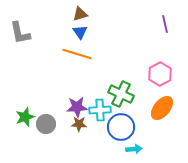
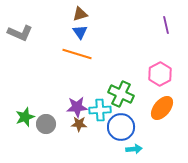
purple line: moved 1 px right, 1 px down
gray L-shape: rotated 55 degrees counterclockwise
